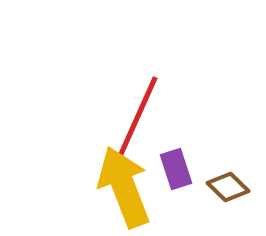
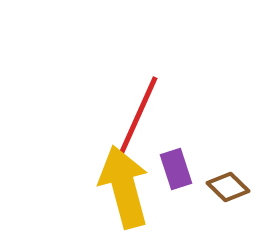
yellow arrow: rotated 6 degrees clockwise
